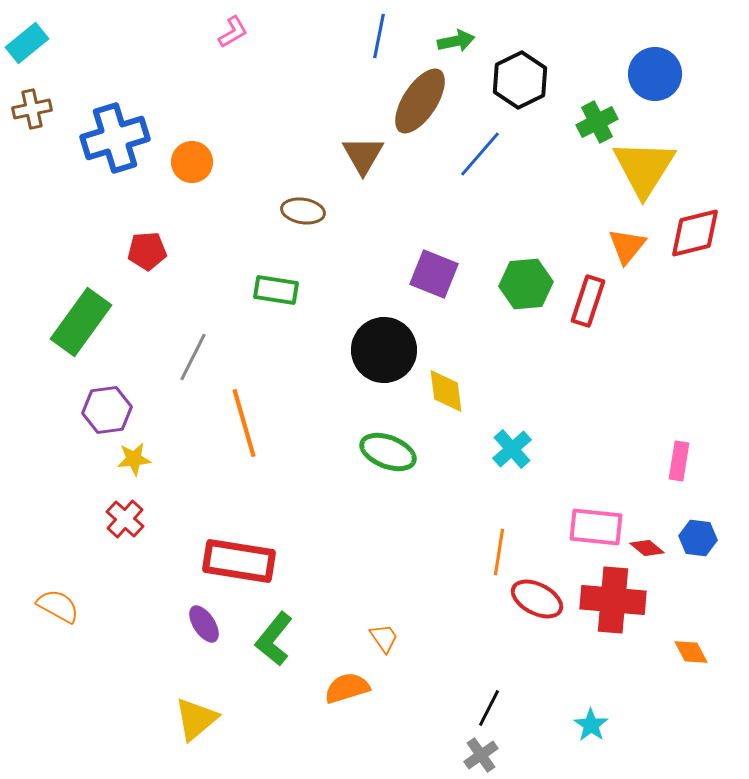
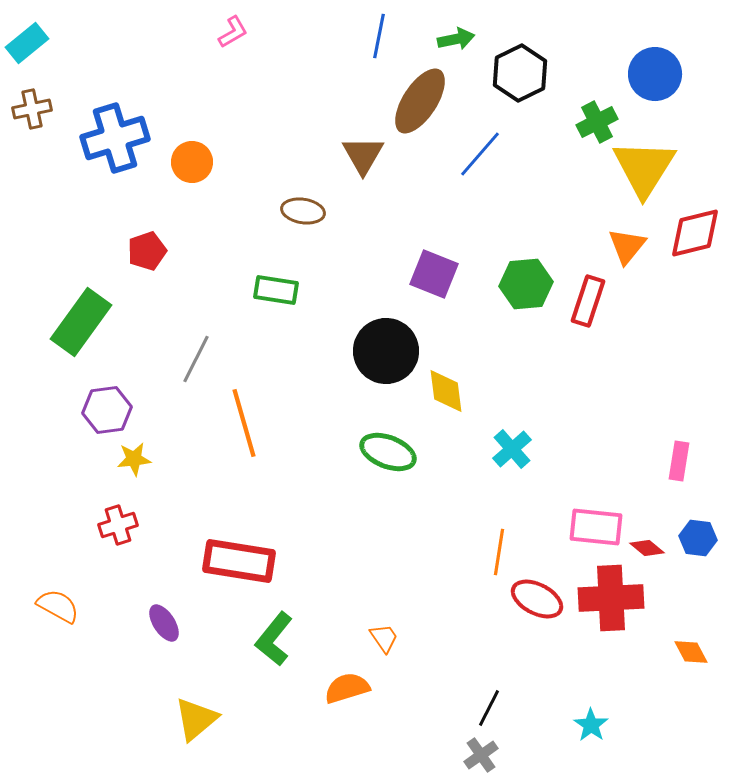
green arrow at (456, 41): moved 2 px up
black hexagon at (520, 80): moved 7 px up
red pentagon at (147, 251): rotated 15 degrees counterclockwise
black circle at (384, 350): moved 2 px right, 1 px down
gray line at (193, 357): moved 3 px right, 2 px down
red cross at (125, 519): moved 7 px left, 6 px down; rotated 30 degrees clockwise
red cross at (613, 600): moved 2 px left, 2 px up; rotated 8 degrees counterclockwise
purple ellipse at (204, 624): moved 40 px left, 1 px up
